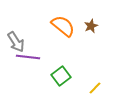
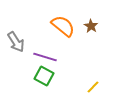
brown star: rotated 16 degrees counterclockwise
purple line: moved 17 px right; rotated 10 degrees clockwise
green square: moved 17 px left; rotated 24 degrees counterclockwise
yellow line: moved 2 px left, 1 px up
